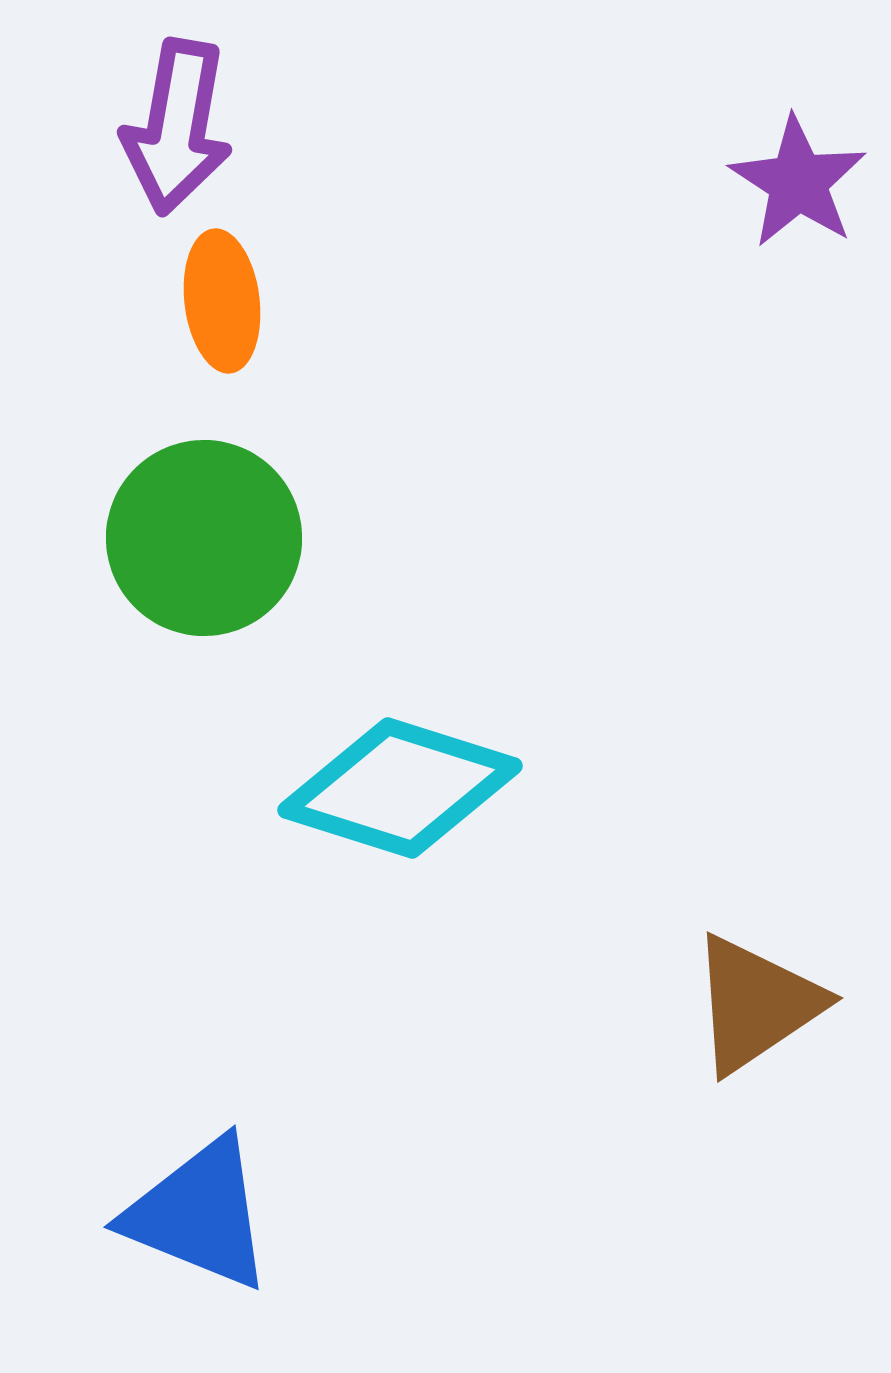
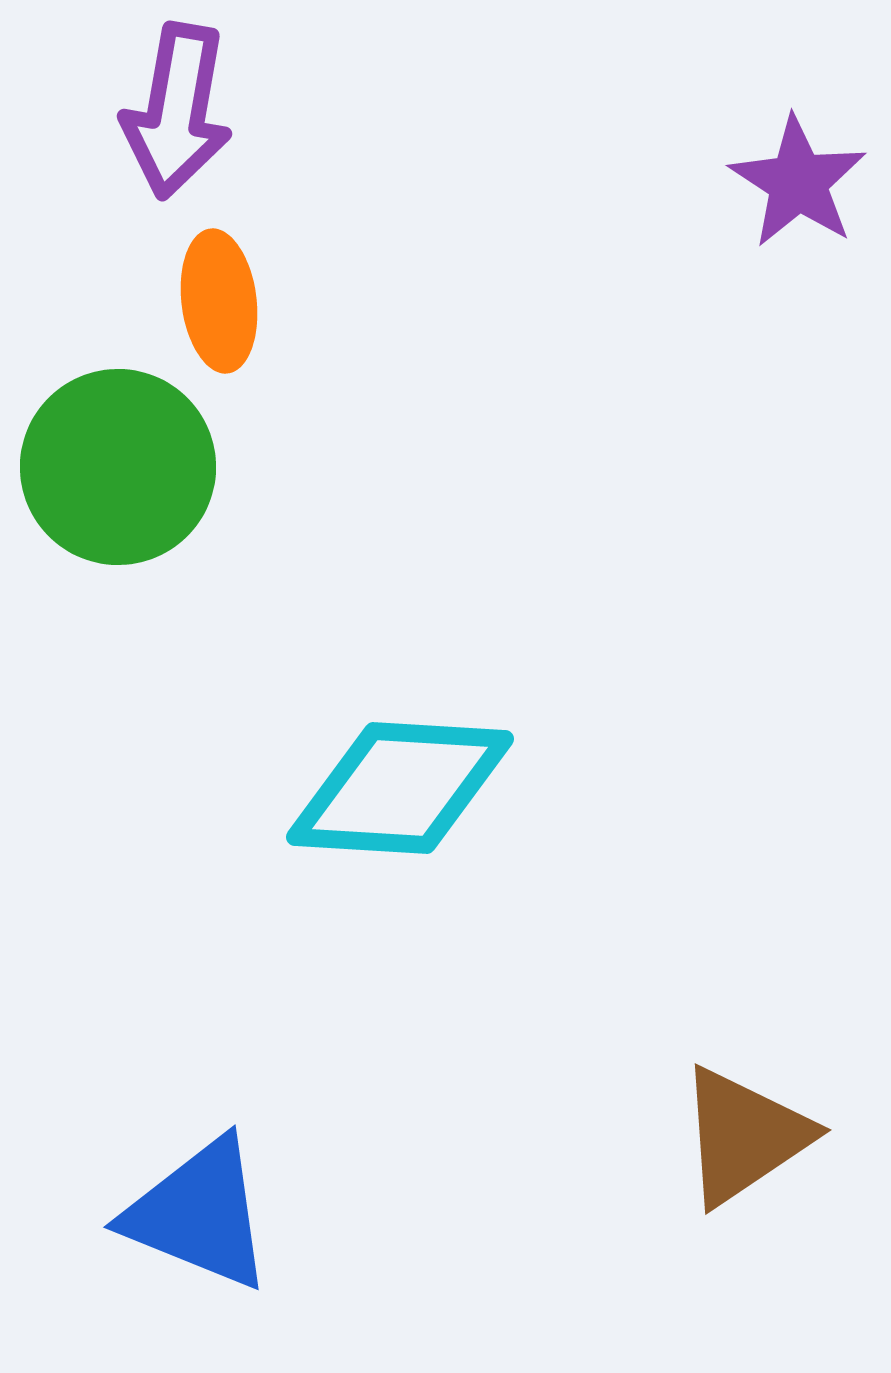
purple arrow: moved 16 px up
orange ellipse: moved 3 px left
green circle: moved 86 px left, 71 px up
cyan diamond: rotated 14 degrees counterclockwise
brown triangle: moved 12 px left, 132 px down
